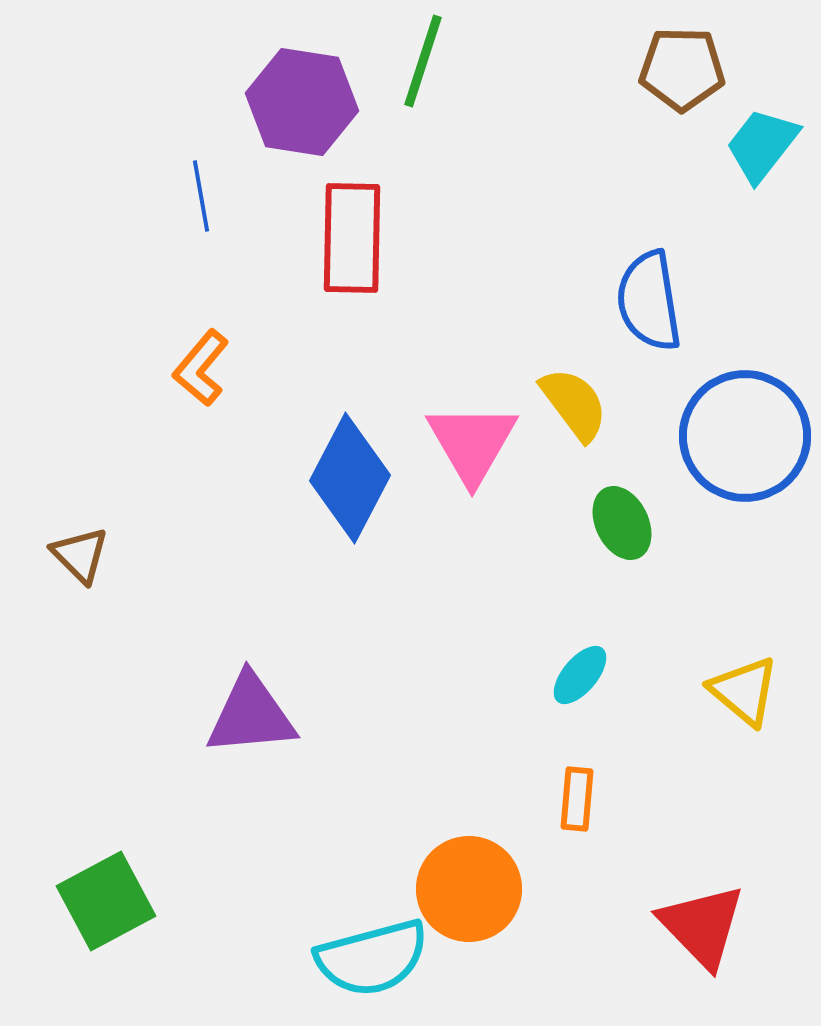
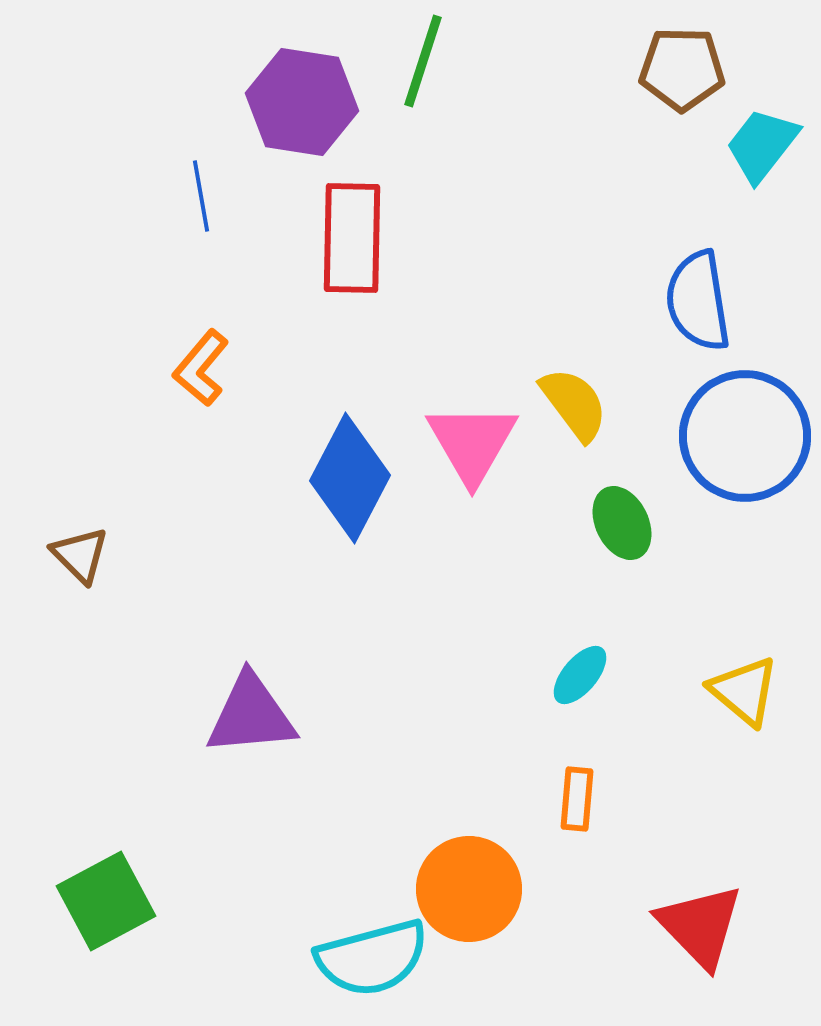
blue semicircle: moved 49 px right
red triangle: moved 2 px left
